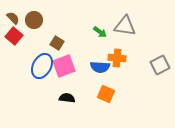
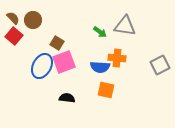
brown circle: moved 1 px left
pink square: moved 4 px up
orange square: moved 4 px up; rotated 12 degrees counterclockwise
